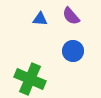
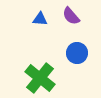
blue circle: moved 4 px right, 2 px down
green cross: moved 10 px right, 1 px up; rotated 16 degrees clockwise
